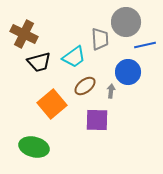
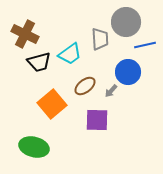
brown cross: moved 1 px right
cyan trapezoid: moved 4 px left, 3 px up
gray arrow: rotated 144 degrees counterclockwise
